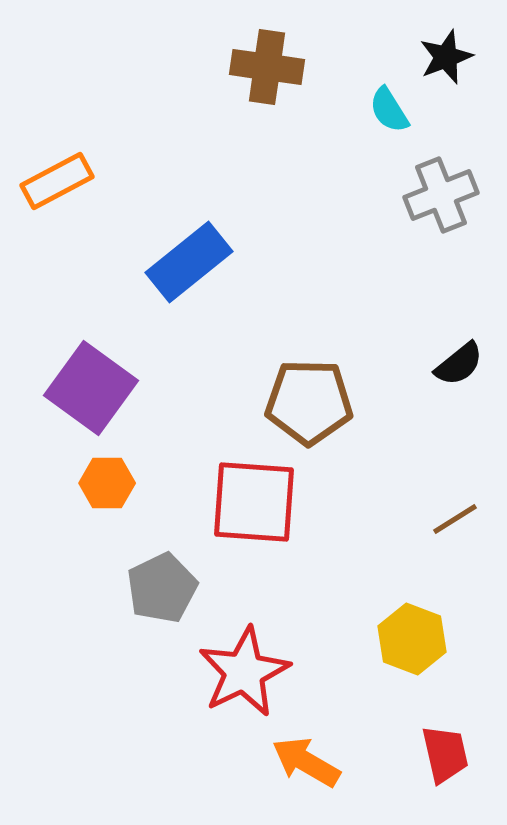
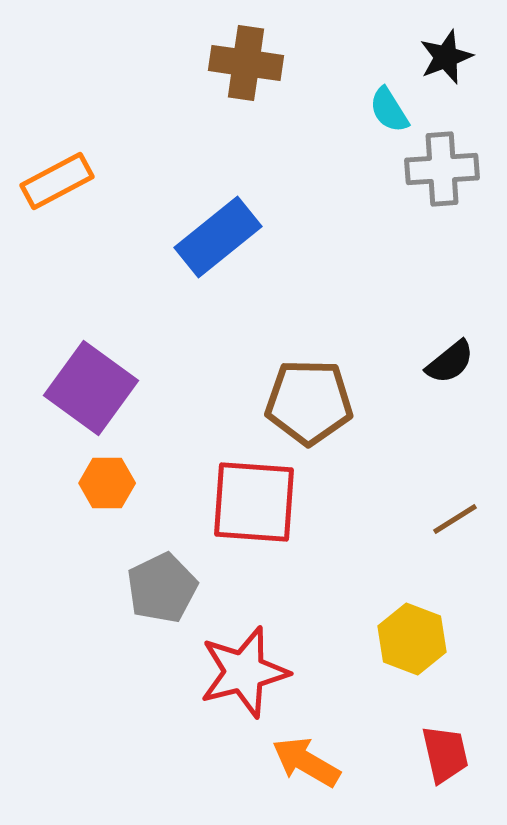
brown cross: moved 21 px left, 4 px up
gray cross: moved 1 px right, 26 px up; rotated 18 degrees clockwise
blue rectangle: moved 29 px right, 25 px up
black semicircle: moved 9 px left, 2 px up
red star: rotated 12 degrees clockwise
